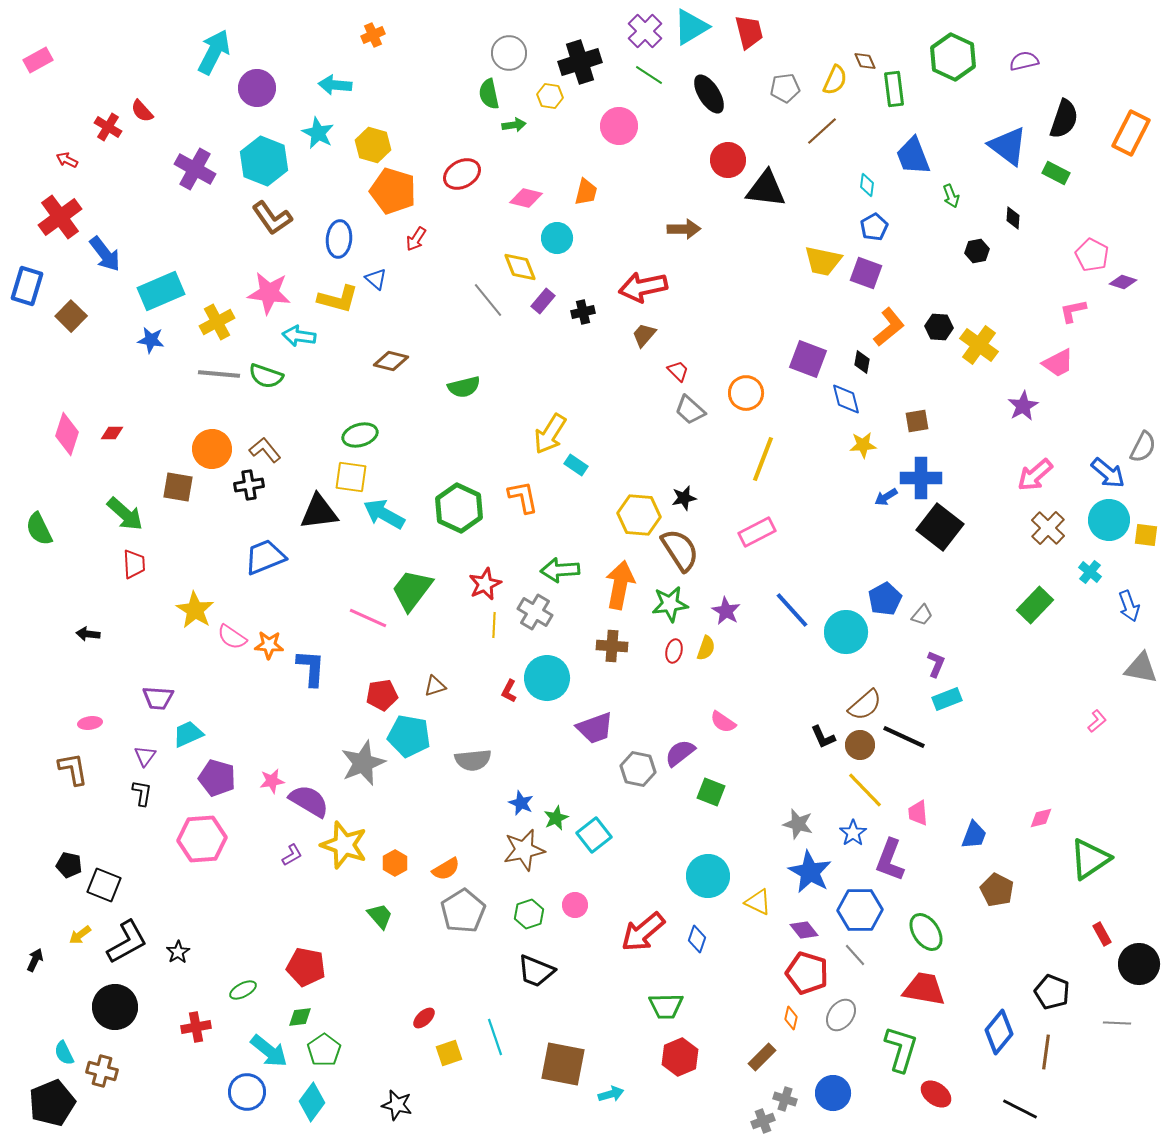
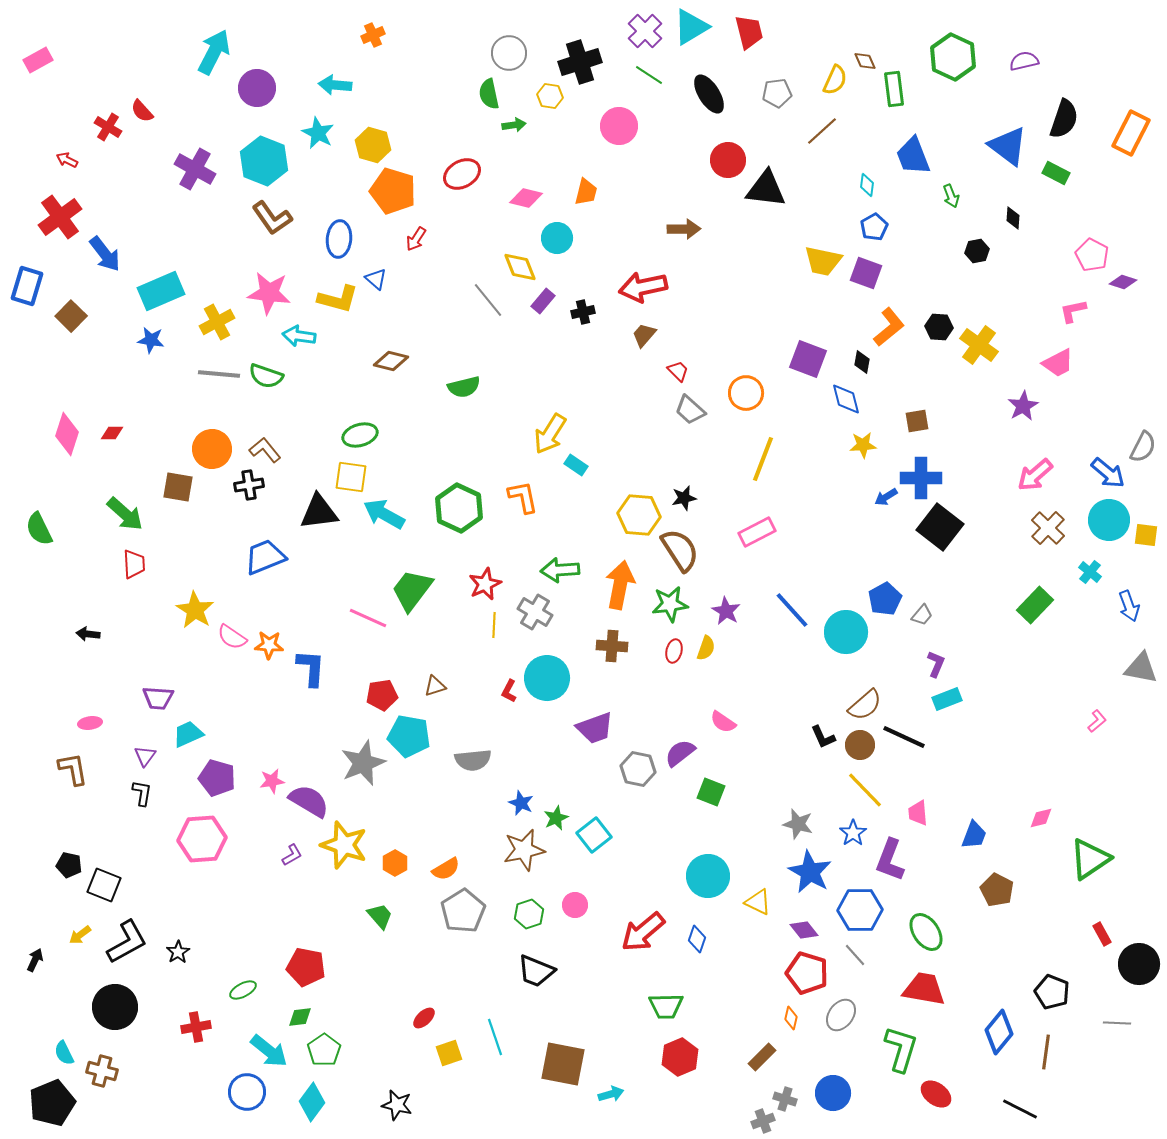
gray pentagon at (785, 88): moved 8 px left, 5 px down
